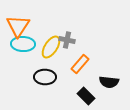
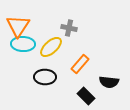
gray cross: moved 2 px right, 12 px up
yellow ellipse: rotated 15 degrees clockwise
